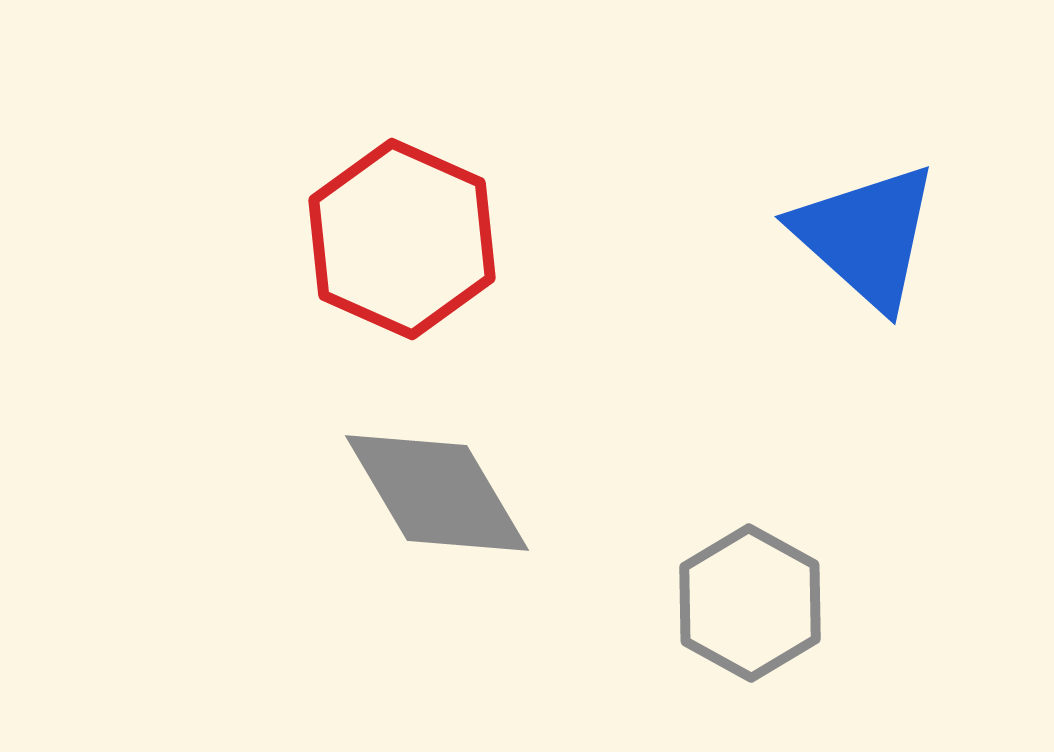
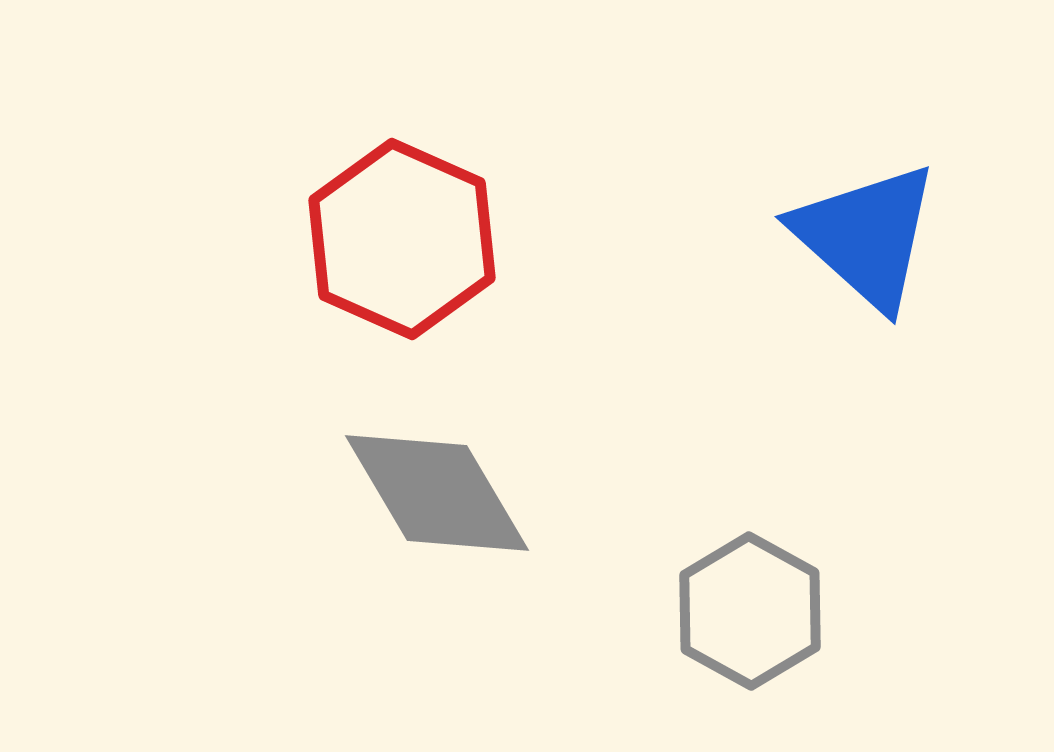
gray hexagon: moved 8 px down
